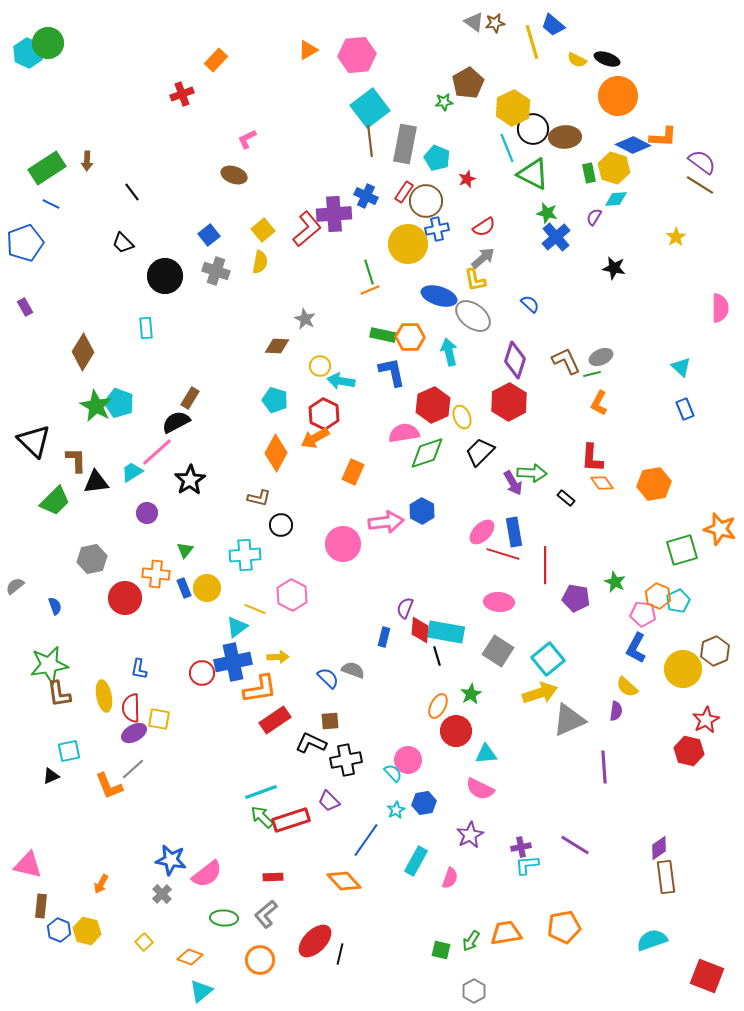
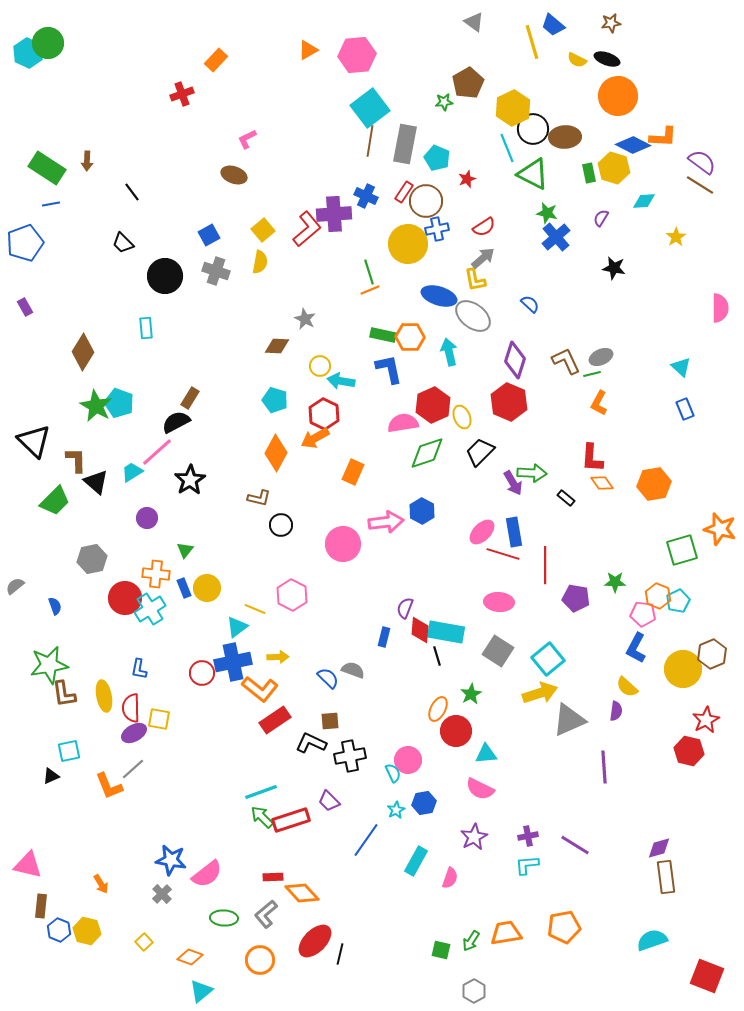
brown star at (495, 23): moved 116 px right
brown line at (370, 141): rotated 16 degrees clockwise
green rectangle at (47, 168): rotated 66 degrees clockwise
cyan diamond at (616, 199): moved 28 px right, 2 px down
blue line at (51, 204): rotated 36 degrees counterclockwise
purple semicircle at (594, 217): moved 7 px right, 1 px down
blue square at (209, 235): rotated 10 degrees clockwise
blue L-shape at (392, 372): moved 3 px left, 3 px up
red hexagon at (509, 402): rotated 9 degrees counterclockwise
pink semicircle at (404, 433): moved 1 px left, 10 px up
black triangle at (96, 482): rotated 48 degrees clockwise
purple circle at (147, 513): moved 5 px down
cyan cross at (245, 555): moved 95 px left, 54 px down; rotated 28 degrees counterclockwise
green star at (615, 582): rotated 25 degrees counterclockwise
brown hexagon at (715, 651): moved 3 px left, 3 px down
orange L-shape at (260, 689): rotated 48 degrees clockwise
brown L-shape at (59, 694): moved 5 px right
orange ellipse at (438, 706): moved 3 px down
black cross at (346, 760): moved 4 px right, 4 px up
cyan semicircle at (393, 773): rotated 18 degrees clockwise
purple star at (470, 835): moved 4 px right, 2 px down
purple cross at (521, 847): moved 7 px right, 11 px up
purple diamond at (659, 848): rotated 20 degrees clockwise
orange diamond at (344, 881): moved 42 px left, 12 px down
orange arrow at (101, 884): rotated 60 degrees counterclockwise
